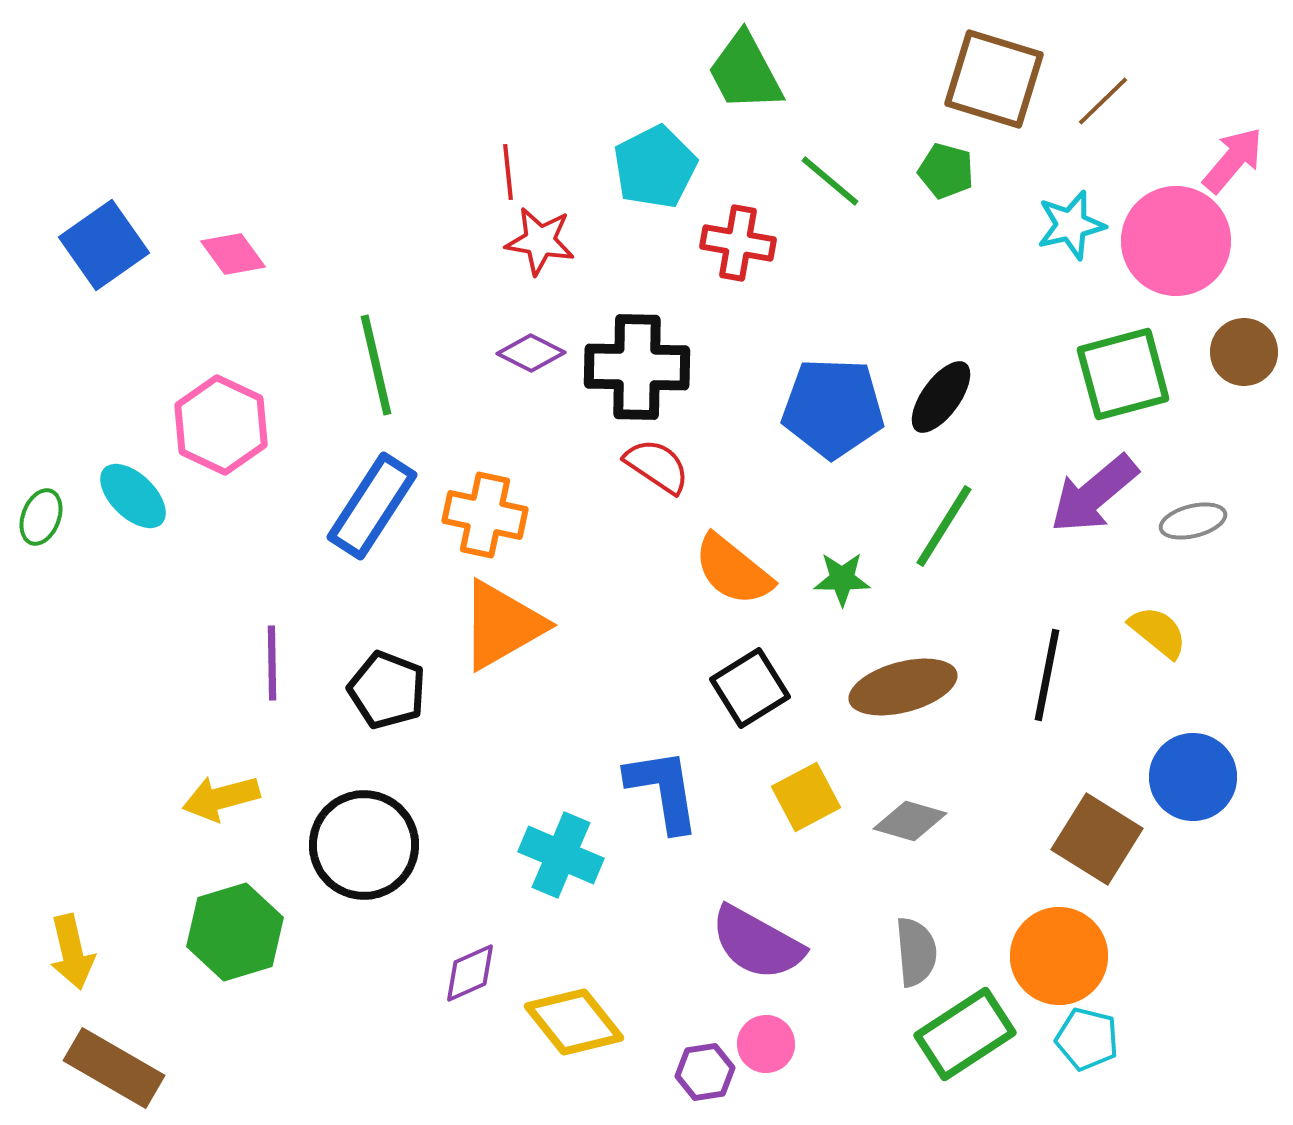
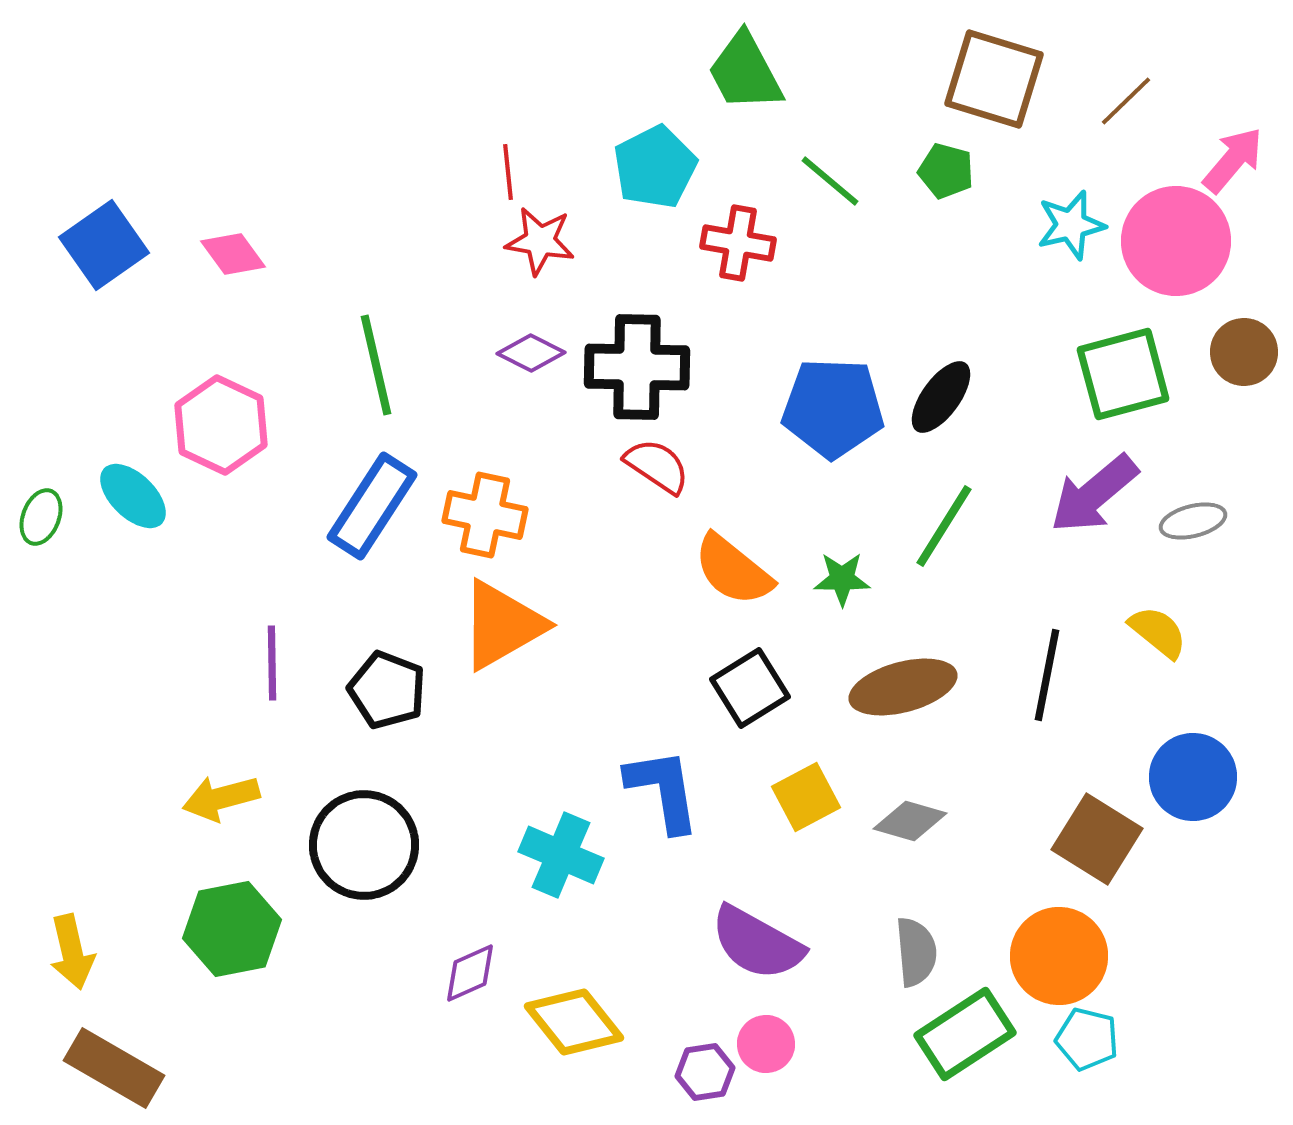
brown line at (1103, 101): moved 23 px right
green hexagon at (235, 932): moved 3 px left, 3 px up; rotated 6 degrees clockwise
